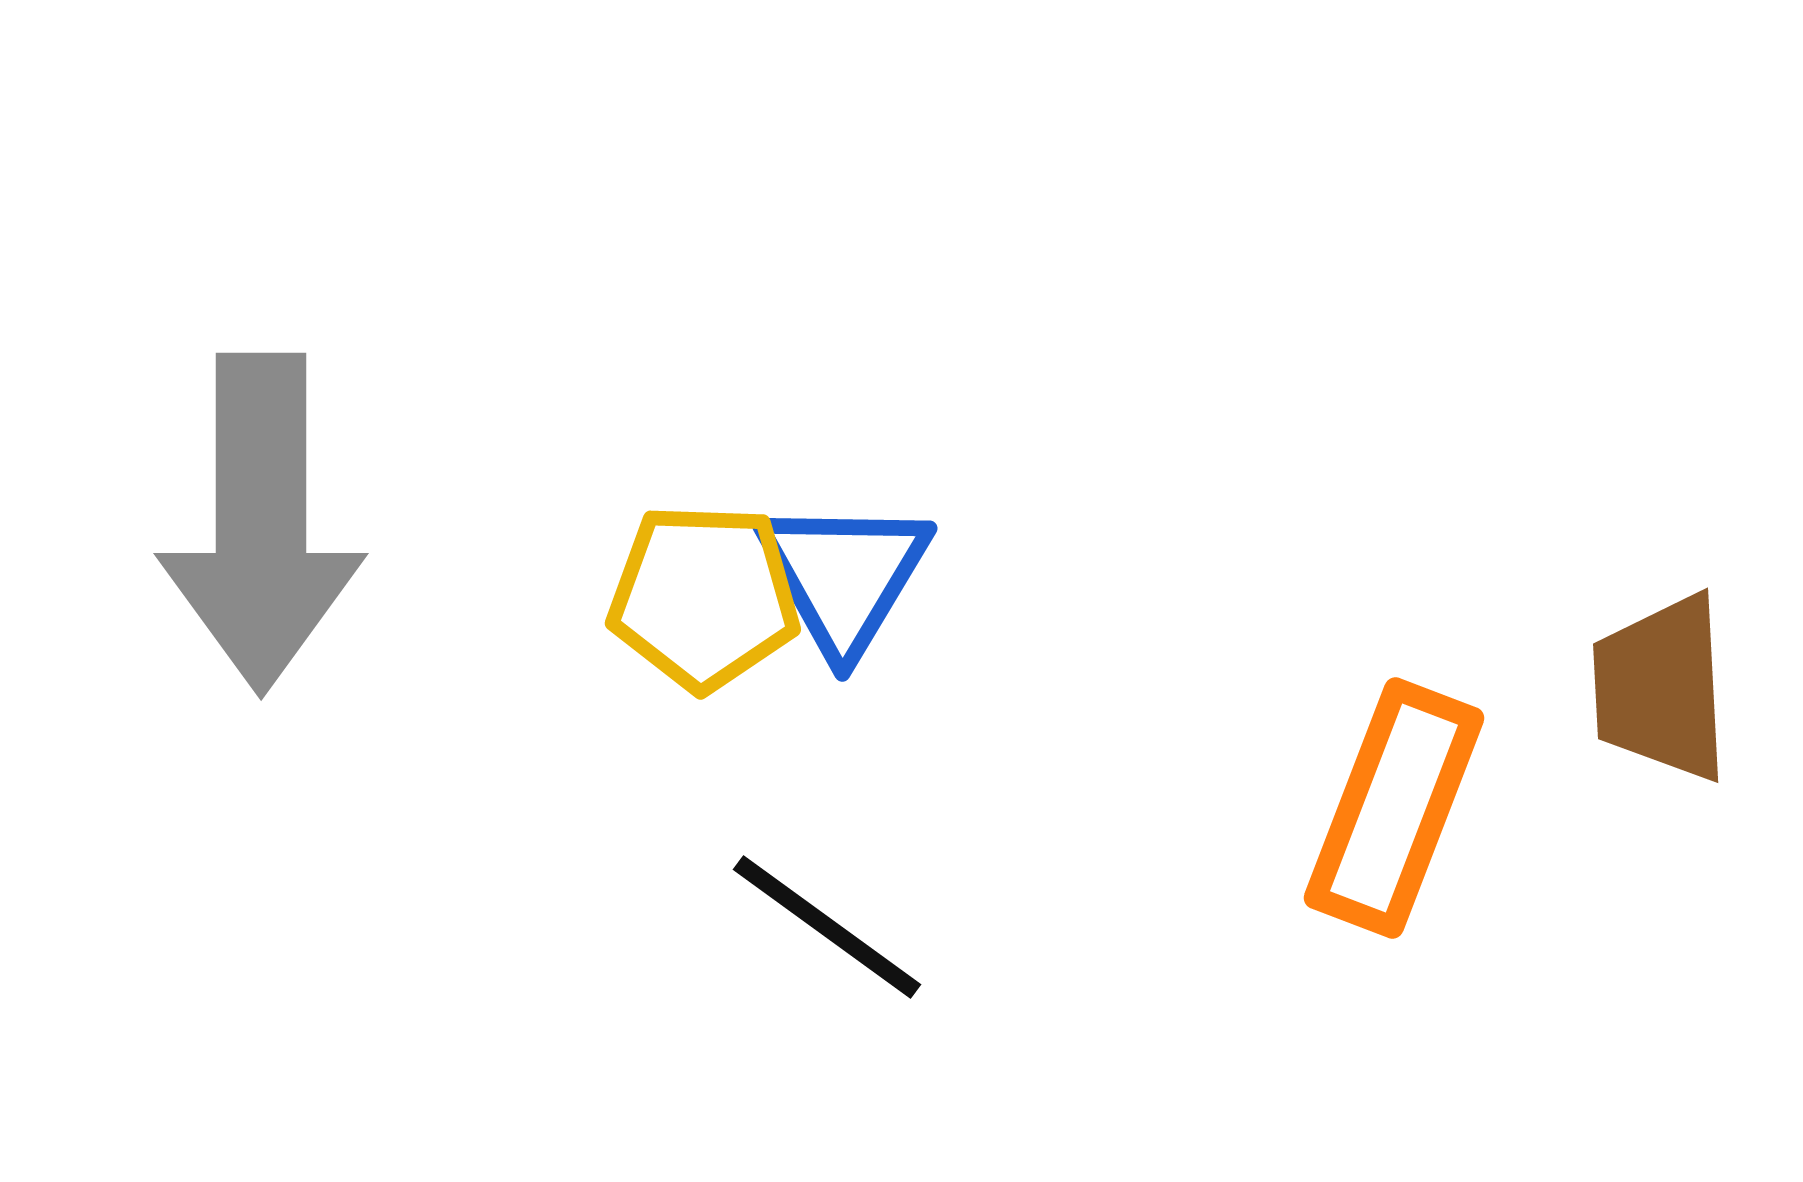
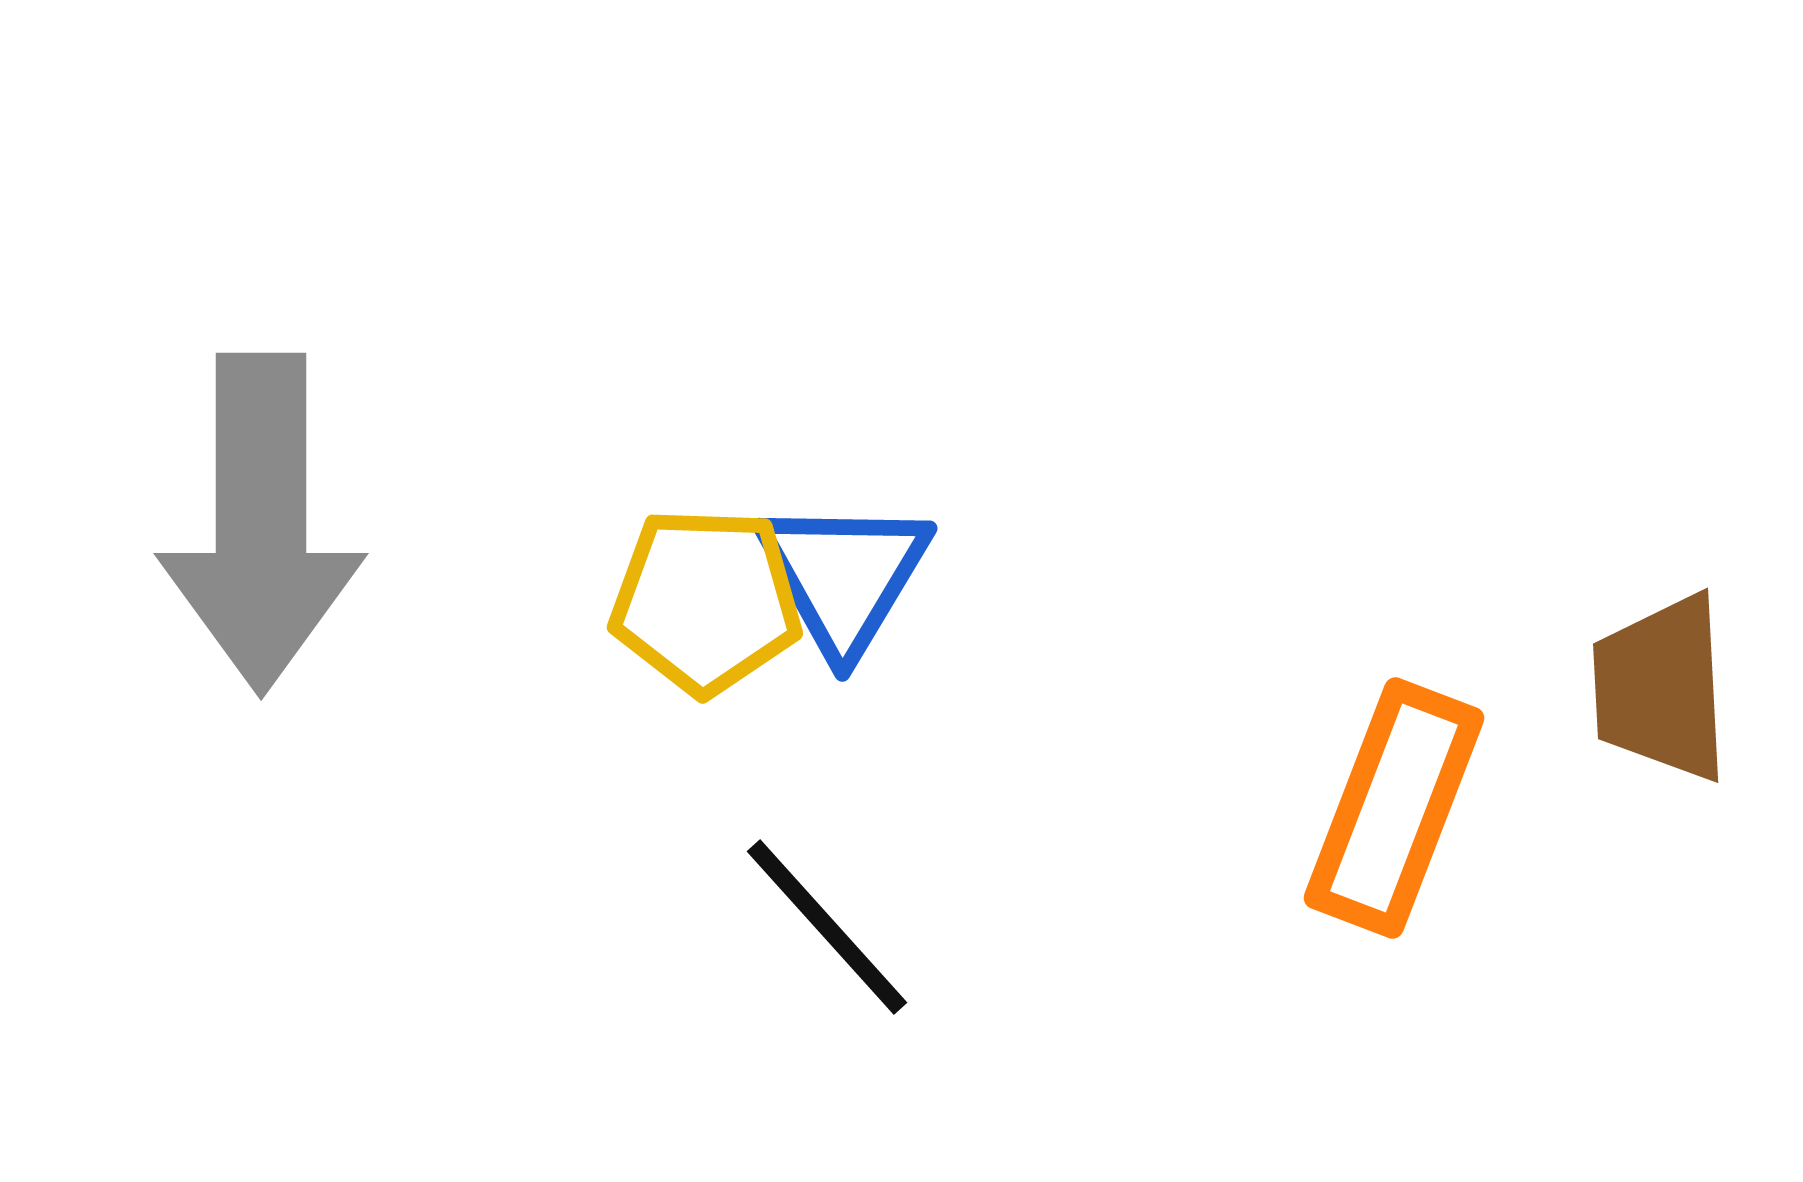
yellow pentagon: moved 2 px right, 4 px down
black line: rotated 12 degrees clockwise
